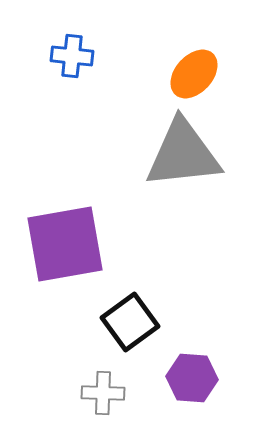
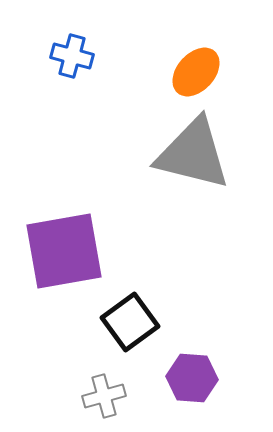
blue cross: rotated 9 degrees clockwise
orange ellipse: moved 2 px right, 2 px up
gray triangle: moved 10 px right; rotated 20 degrees clockwise
purple square: moved 1 px left, 7 px down
gray cross: moved 1 px right, 3 px down; rotated 18 degrees counterclockwise
